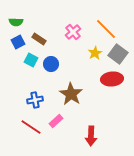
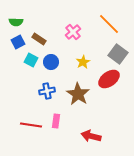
orange line: moved 3 px right, 5 px up
yellow star: moved 12 px left, 9 px down
blue circle: moved 2 px up
red ellipse: moved 3 px left; rotated 30 degrees counterclockwise
brown star: moved 7 px right
blue cross: moved 12 px right, 9 px up
pink rectangle: rotated 40 degrees counterclockwise
red line: moved 2 px up; rotated 25 degrees counterclockwise
red arrow: rotated 102 degrees clockwise
